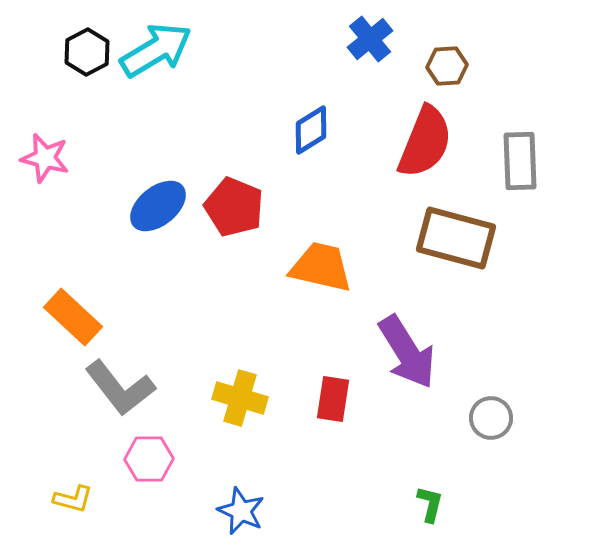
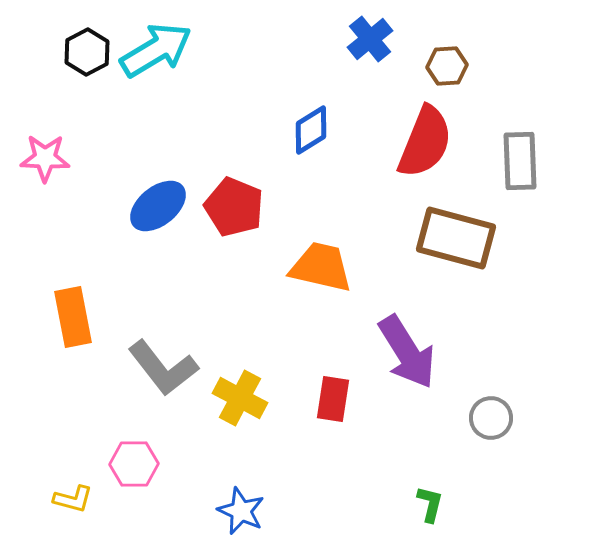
pink star: rotated 12 degrees counterclockwise
orange rectangle: rotated 36 degrees clockwise
gray L-shape: moved 43 px right, 20 px up
yellow cross: rotated 12 degrees clockwise
pink hexagon: moved 15 px left, 5 px down
